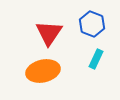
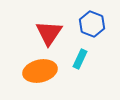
cyan rectangle: moved 16 px left
orange ellipse: moved 3 px left
